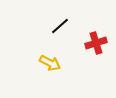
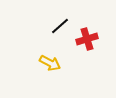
red cross: moved 9 px left, 4 px up
